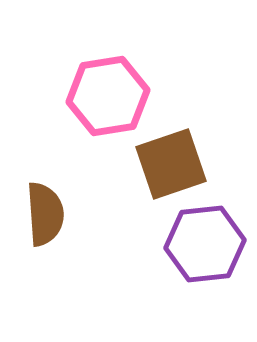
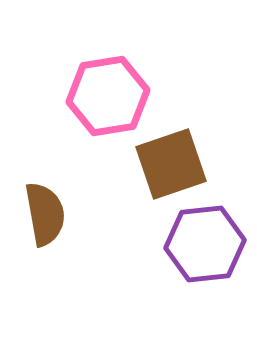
brown semicircle: rotated 6 degrees counterclockwise
